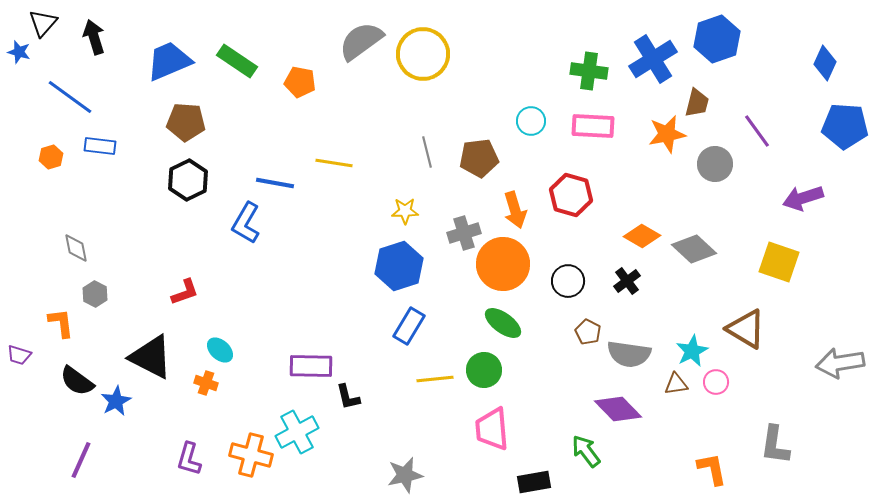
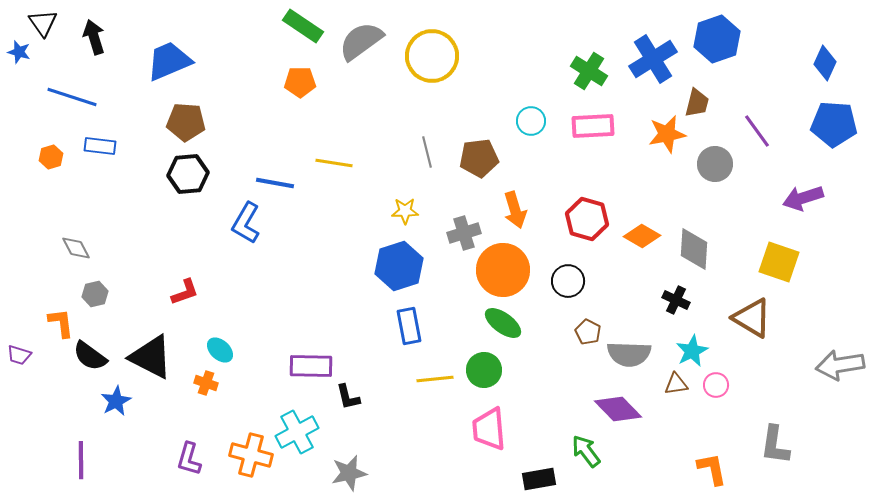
black triangle at (43, 23): rotated 16 degrees counterclockwise
yellow circle at (423, 54): moved 9 px right, 2 px down
green rectangle at (237, 61): moved 66 px right, 35 px up
green cross at (589, 71): rotated 24 degrees clockwise
orange pentagon at (300, 82): rotated 12 degrees counterclockwise
blue line at (70, 97): moved 2 px right; rotated 18 degrees counterclockwise
pink rectangle at (593, 126): rotated 6 degrees counterclockwise
blue pentagon at (845, 126): moved 11 px left, 2 px up
black hexagon at (188, 180): moved 6 px up; rotated 21 degrees clockwise
red hexagon at (571, 195): moved 16 px right, 24 px down
gray diamond at (76, 248): rotated 16 degrees counterclockwise
gray diamond at (694, 249): rotated 51 degrees clockwise
orange circle at (503, 264): moved 6 px down
black cross at (627, 281): moved 49 px right, 19 px down; rotated 28 degrees counterclockwise
gray hexagon at (95, 294): rotated 20 degrees clockwise
blue rectangle at (409, 326): rotated 42 degrees counterclockwise
brown triangle at (746, 329): moved 6 px right, 11 px up
gray semicircle at (629, 354): rotated 6 degrees counterclockwise
gray arrow at (840, 363): moved 2 px down
black semicircle at (77, 381): moved 13 px right, 25 px up
pink circle at (716, 382): moved 3 px down
pink trapezoid at (492, 429): moved 3 px left
purple line at (81, 460): rotated 24 degrees counterclockwise
gray star at (405, 475): moved 56 px left, 2 px up
black rectangle at (534, 482): moved 5 px right, 3 px up
